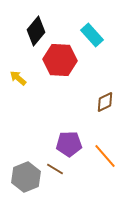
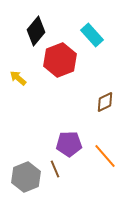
red hexagon: rotated 24 degrees counterclockwise
brown line: rotated 36 degrees clockwise
